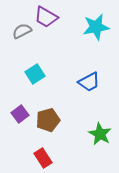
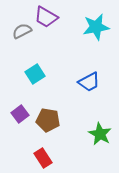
brown pentagon: rotated 25 degrees clockwise
